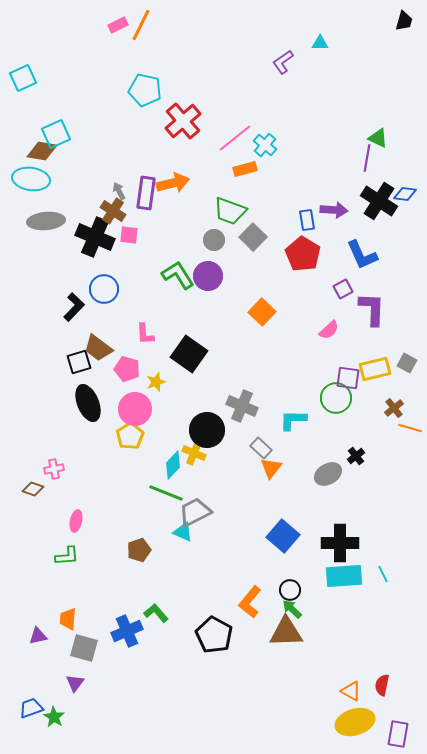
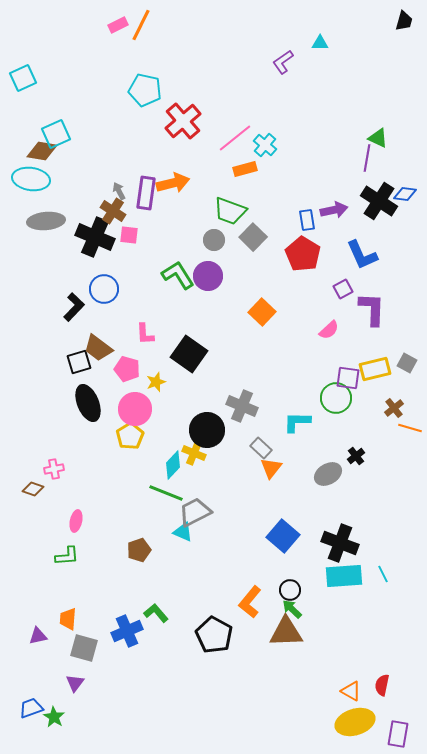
purple arrow at (334, 210): rotated 16 degrees counterclockwise
cyan L-shape at (293, 420): moved 4 px right, 2 px down
black cross at (340, 543): rotated 21 degrees clockwise
